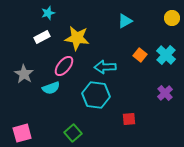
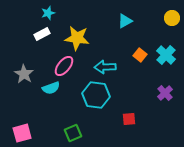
white rectangle: moved 3 px up
green square: rotated 18 degrees clockwise
